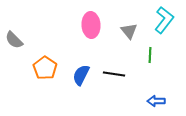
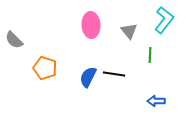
orange pentagon: rotated 15 degrees counterclockwise
blue semicircle: moved 7 px right, 2 px down
